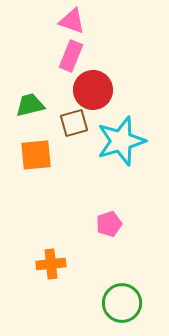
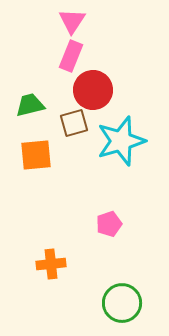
pink triangle: rotated 44 degrees clockwise
